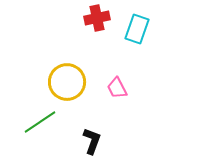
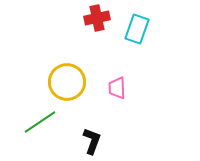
pink trapezoid: rotated 25 degrees clockwise
